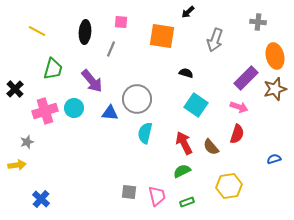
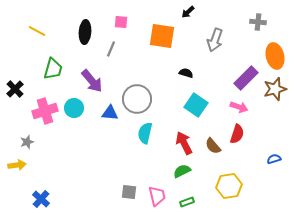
brown semicircle: moved 2 px right, 1 px up
